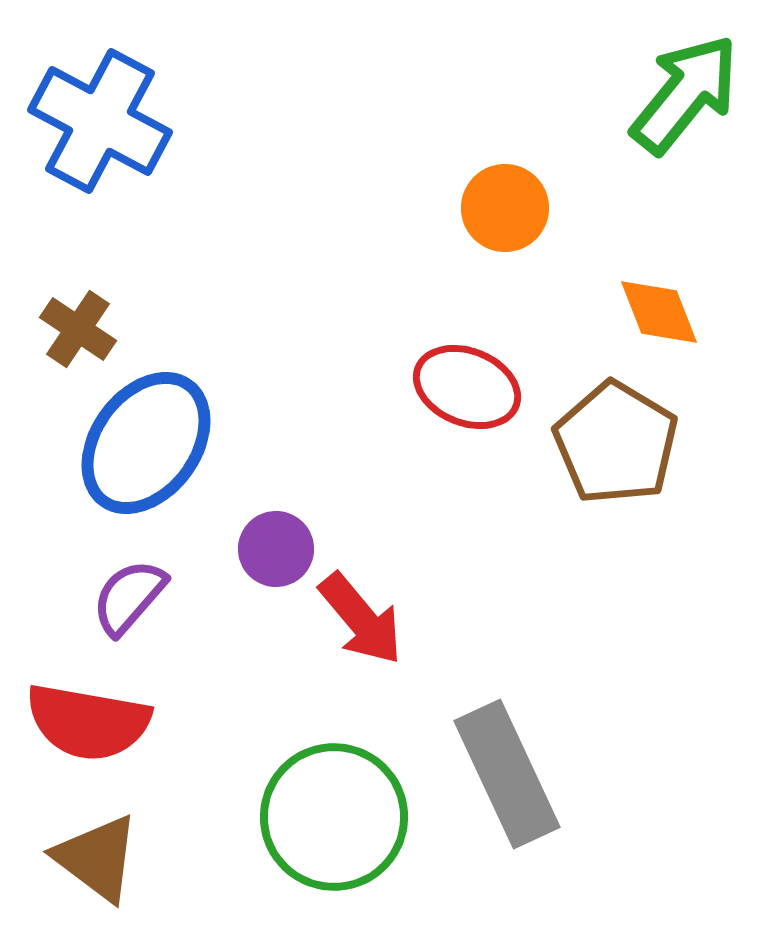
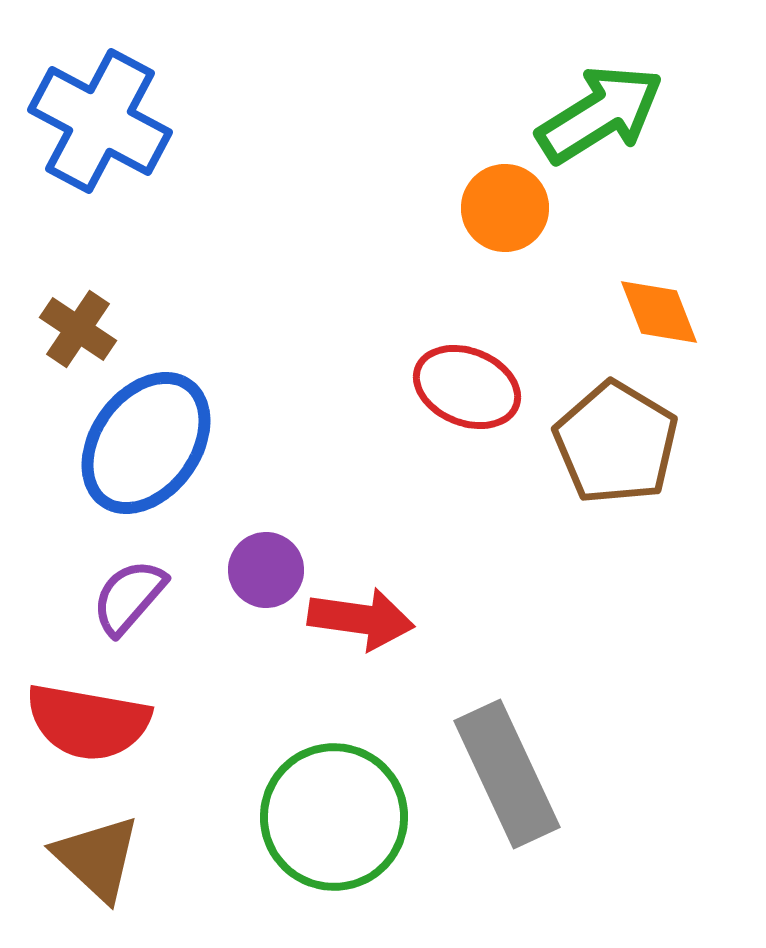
green arrow: moved 85 px left, 20 px down; rotated 19 degrees clockwise
purple circle: moved 10 px left, 21 px down
red arrow: rotated 42 degrees counterclockwise
brown triangle: rotated 6 degrees clockwise
